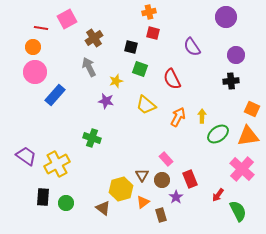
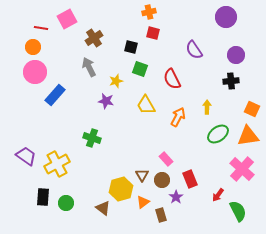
purple semicircle at (192, 47): moved 2 px right, 3 px down
yellow trapezoid at (146, 105): rotated 20 degrees clockwise
yellow arrow at (202, 116): moved 5 px right, 9 px up
